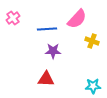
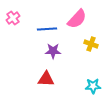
yellow cross: moved 1 px left, 3 px down
